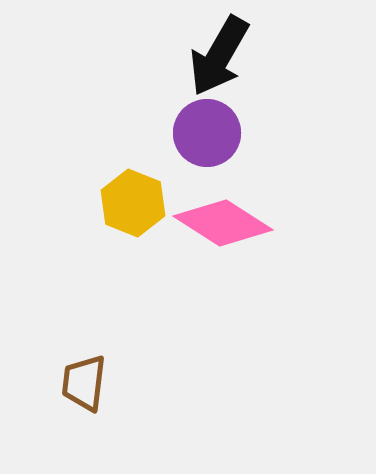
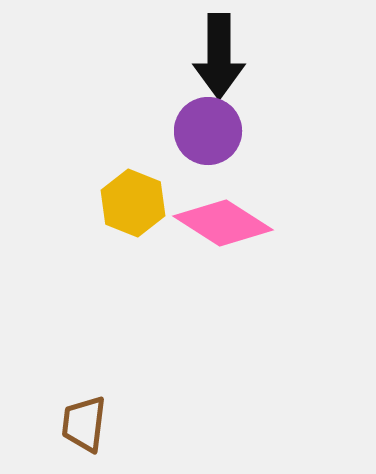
black arrow: rotated 30 degrees counterclockwise
purple circle: moved 1 px right, 2 px up
brown trapezoid: moved 41 px down
